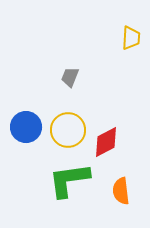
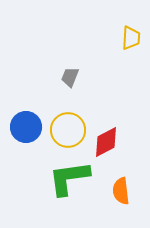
green L-shape: moved 2 px up
